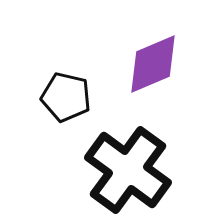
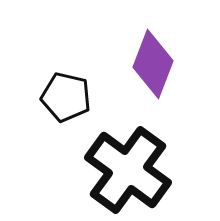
purple diamond: rotated 46 degrees counterclockwise
